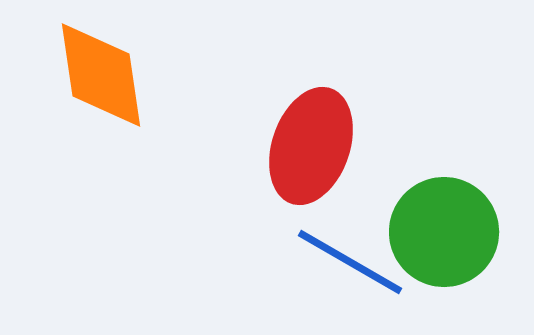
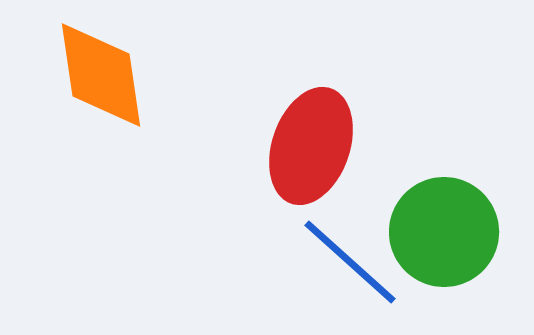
blue line: rotated 12 degrees clockwise
